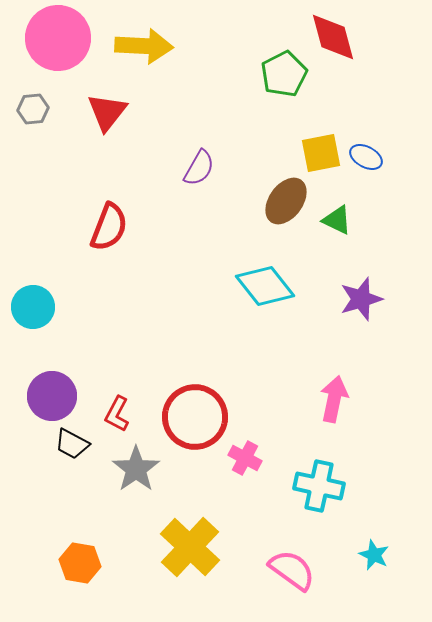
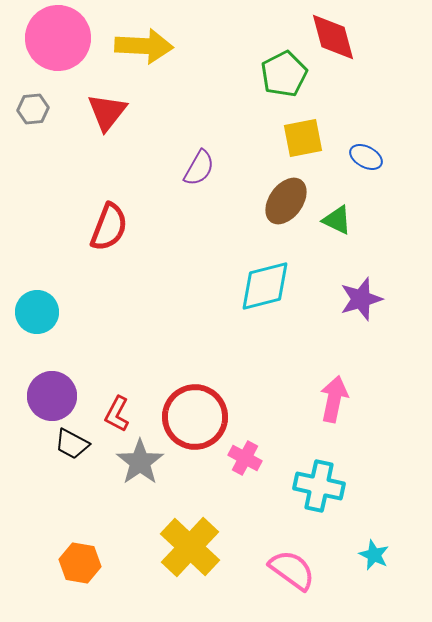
yellow square: moved 18 px left, 15 px up
cyan diamond: rotated 66 degrees counterclockwise
cyan circle: moved 4 px right, 5 px down
gray star: moved 4 px right, 7 px up
